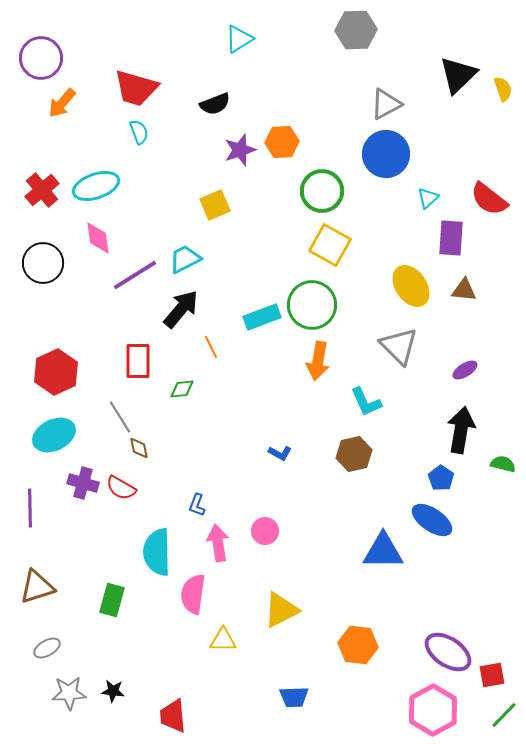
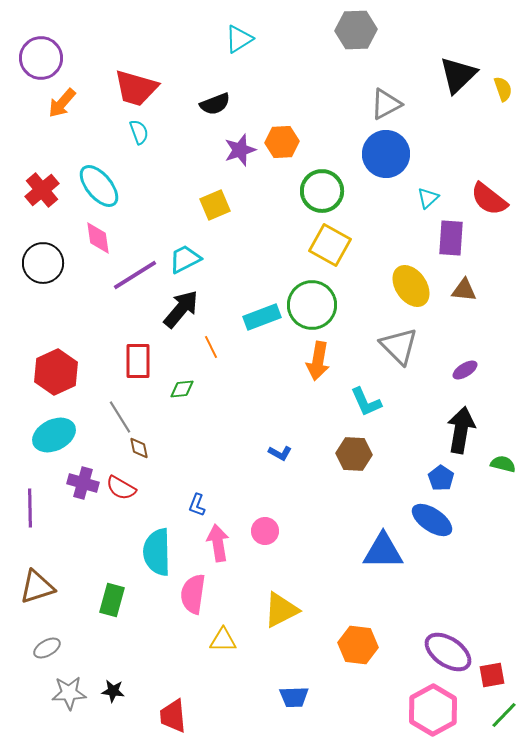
cyan ellipse at (96, 186): moved 3 px right; rotated 69 degrees clockwise
brown hexagon at (354, 454): rotated 16 degrees clockwise
